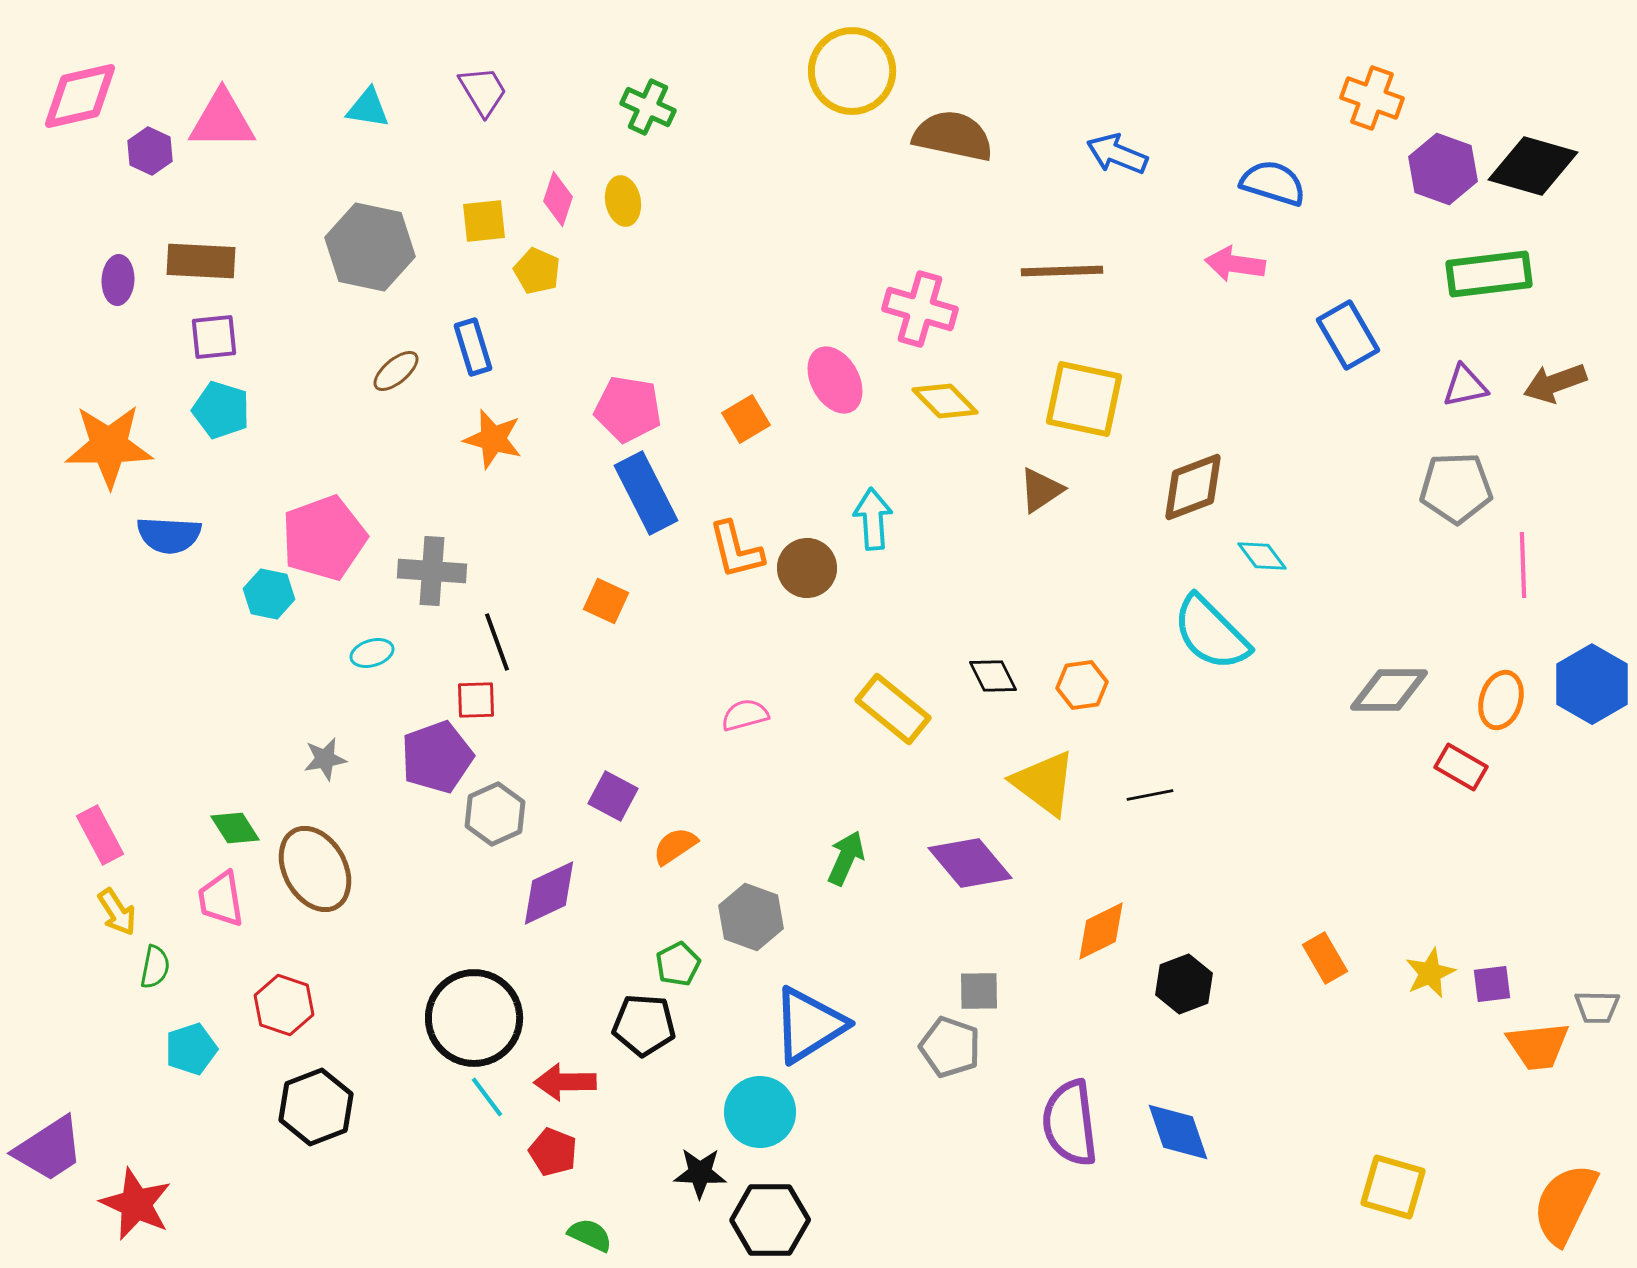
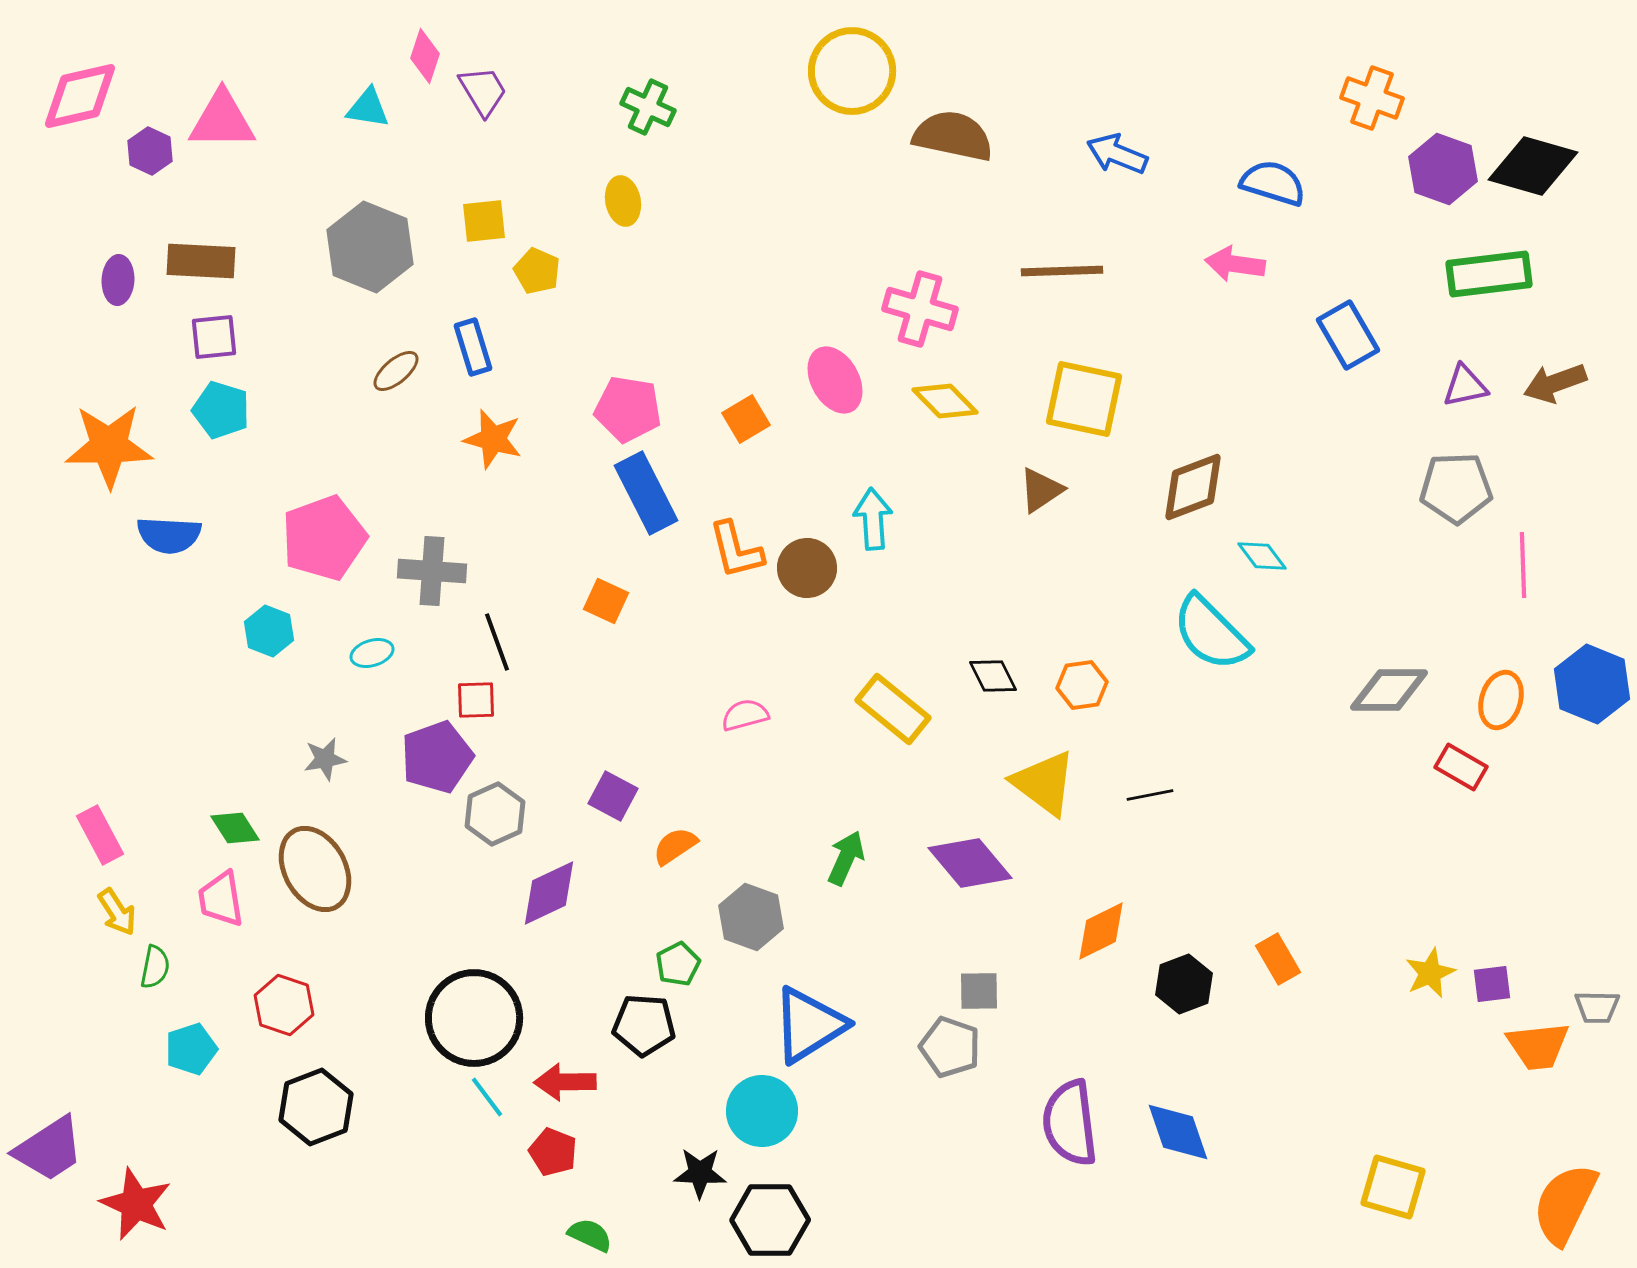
pink diamond at (558, 199): moved 133 px left, 143 px up
gray hexagon at (370, 247): rotated 10 degrees clockwise
cyan hexagon at (269, 594): moved 37 px down; rotated 9 degrees clockwise
blue hexagon at (1592, 684): rotated 8 degrees counterclockwise
orange rectangle at (1325, 958): moved 47 px left, 1 px down
cyan circle at (760, 1112): moved 2 px right, 1 px up
